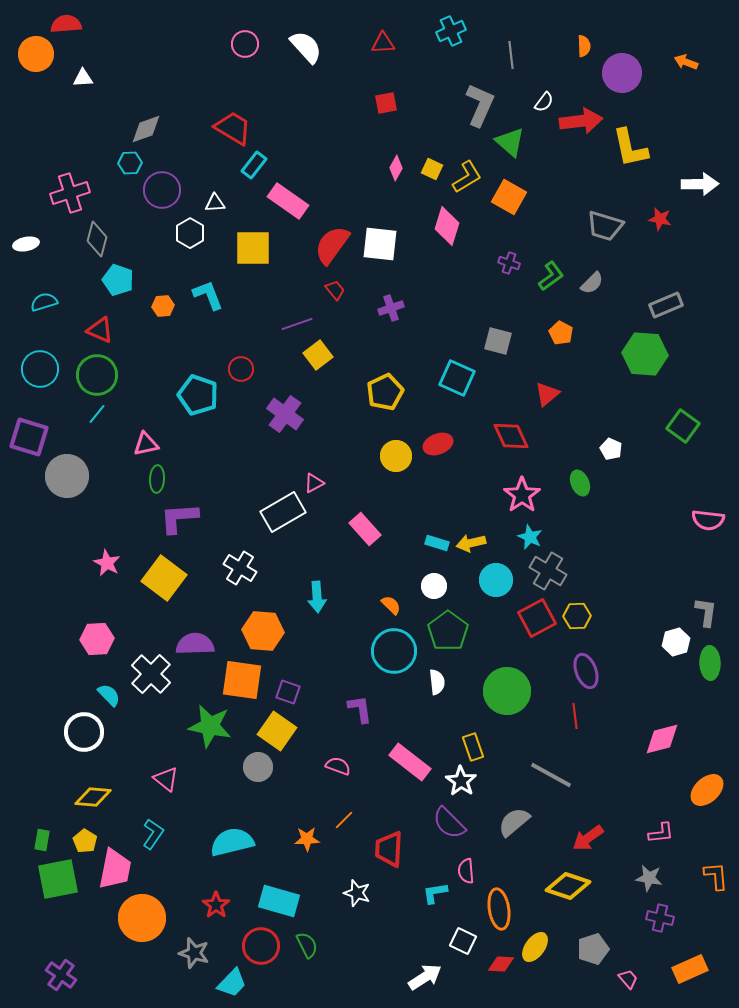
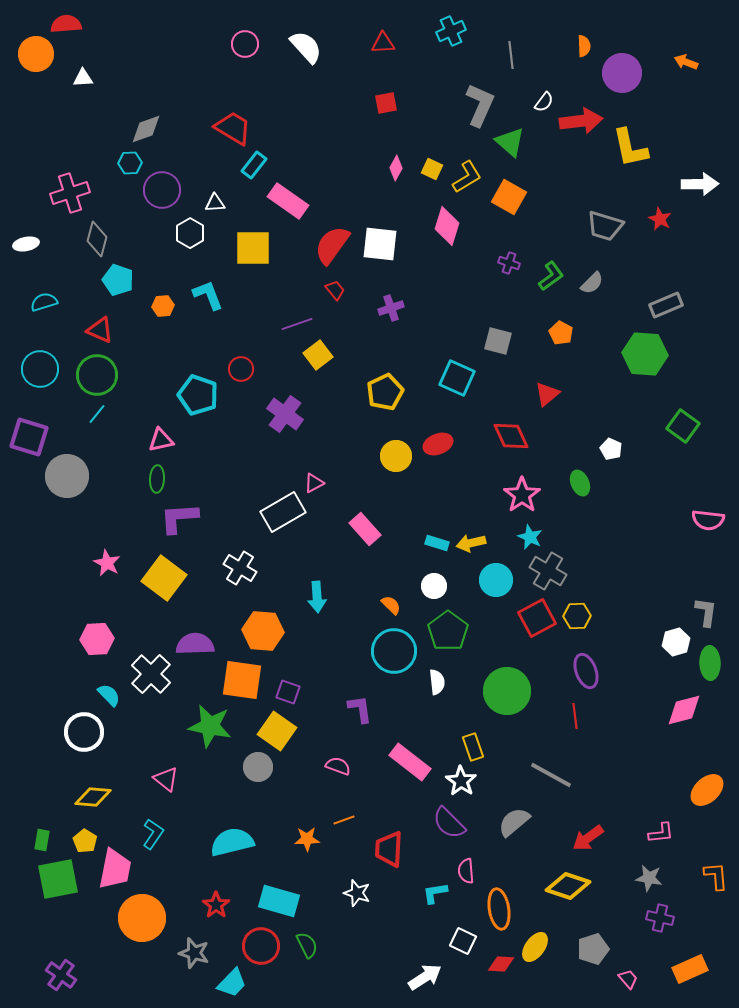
red star at (660, 219): rotated 15 degrees clockwise
pink triangle at (146, 444): moved 15 px right, 4 px up
pink diamond at (662, 739): moved 22 px right, 29 px up
orange line at (344, 820): rotated 25 degrees clockwise
